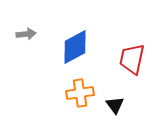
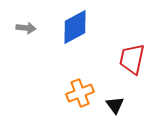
gray arrow: moved 6 px up; rotated 12 degrees clockwise
blue diamond: moved 20 px up
orange cross: rotated 12 degrees counterclockwise
